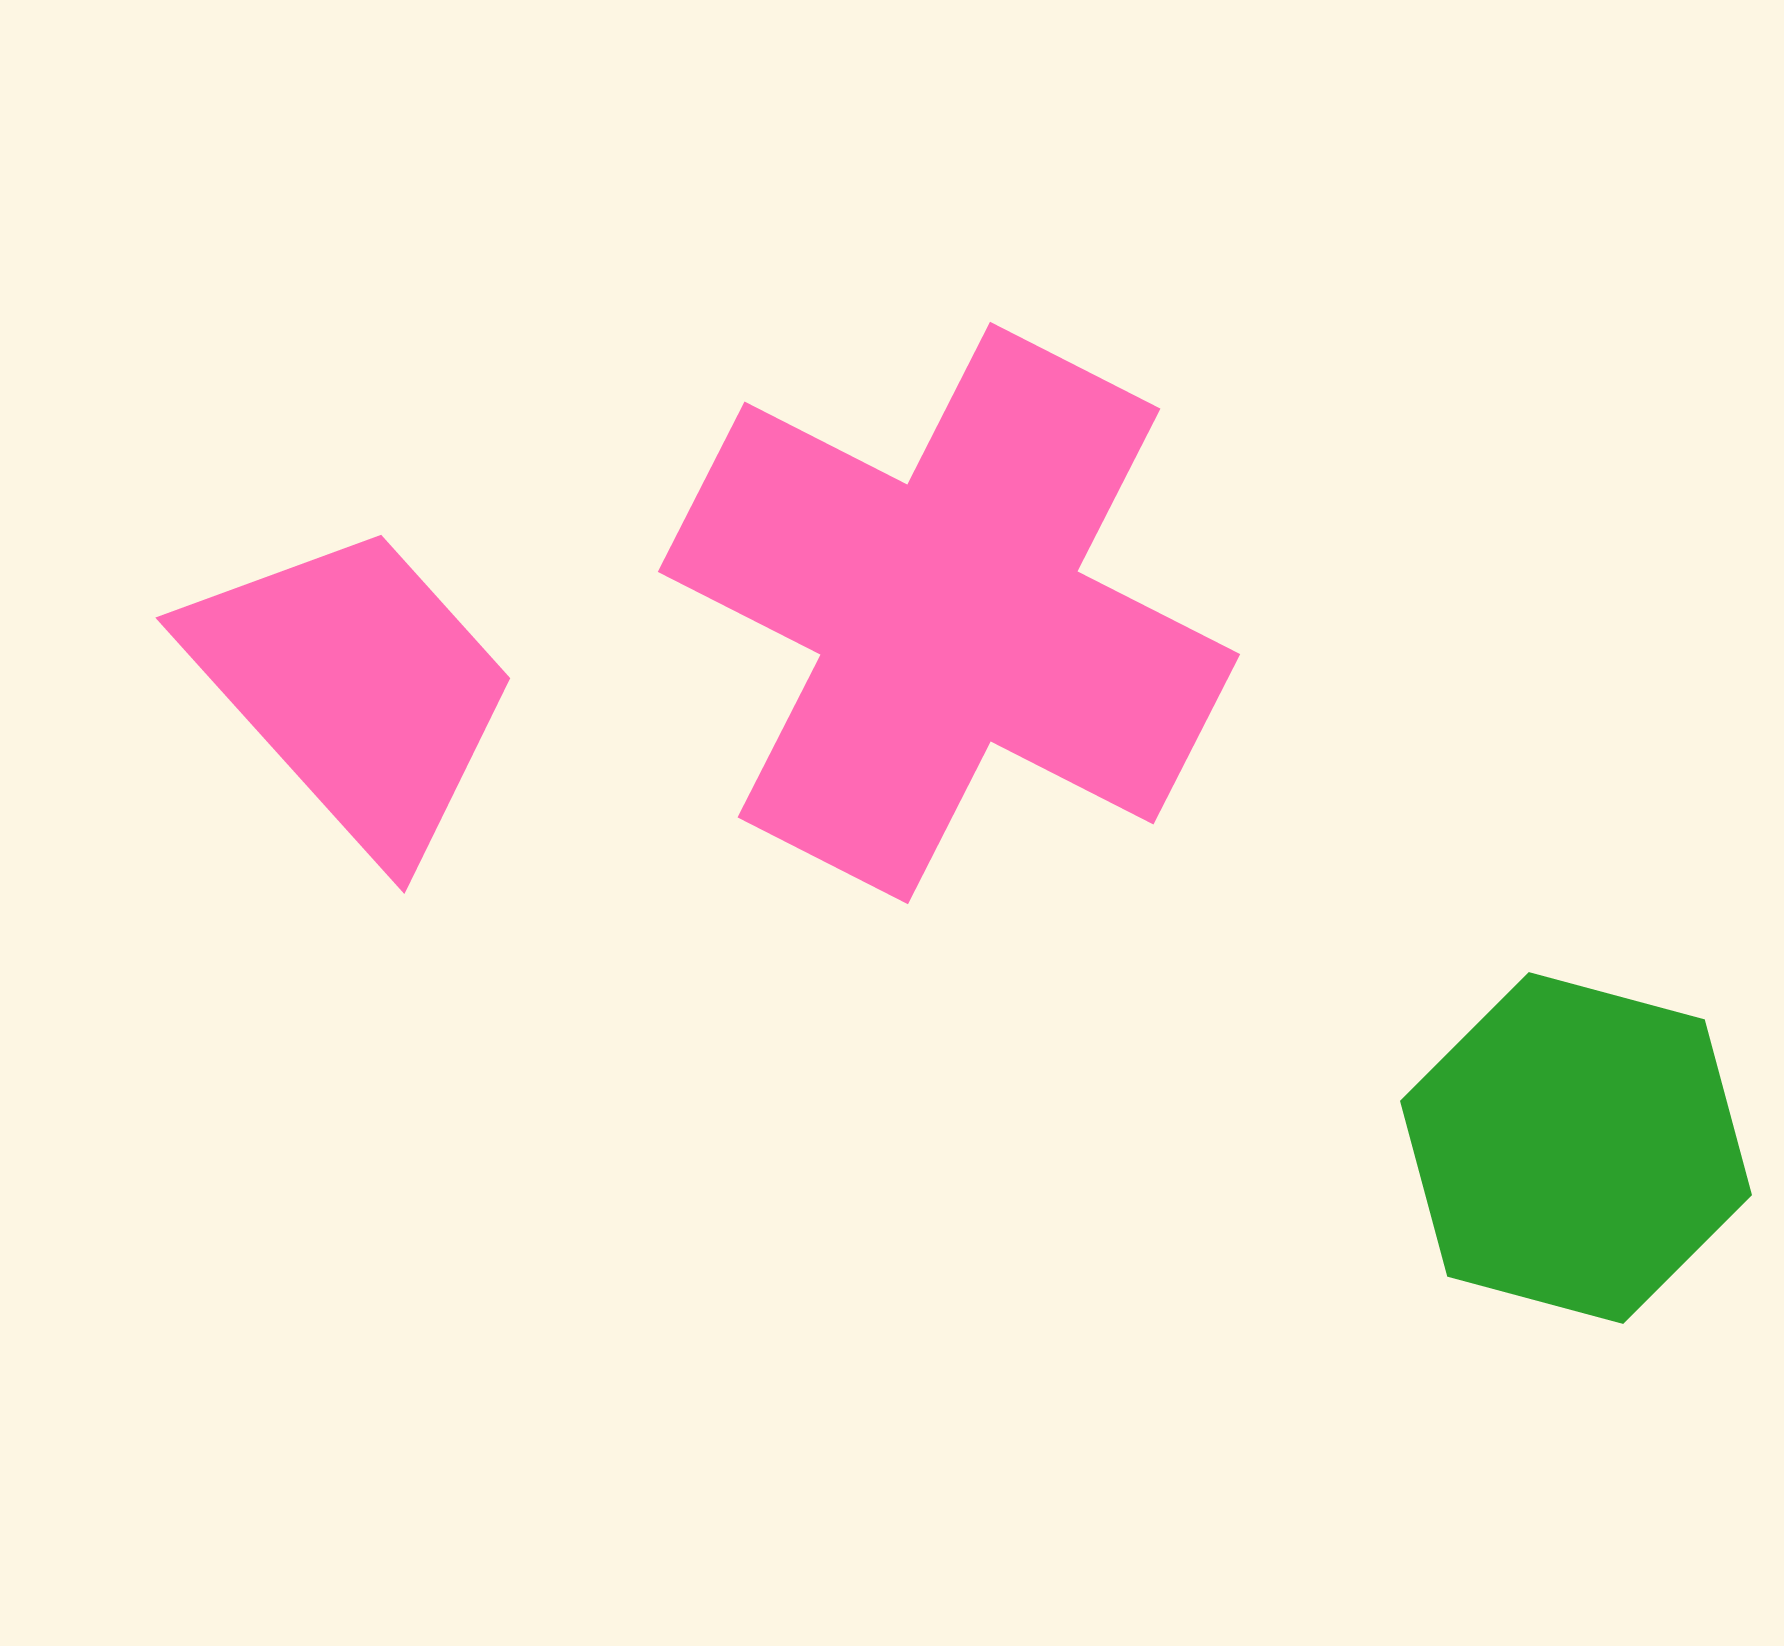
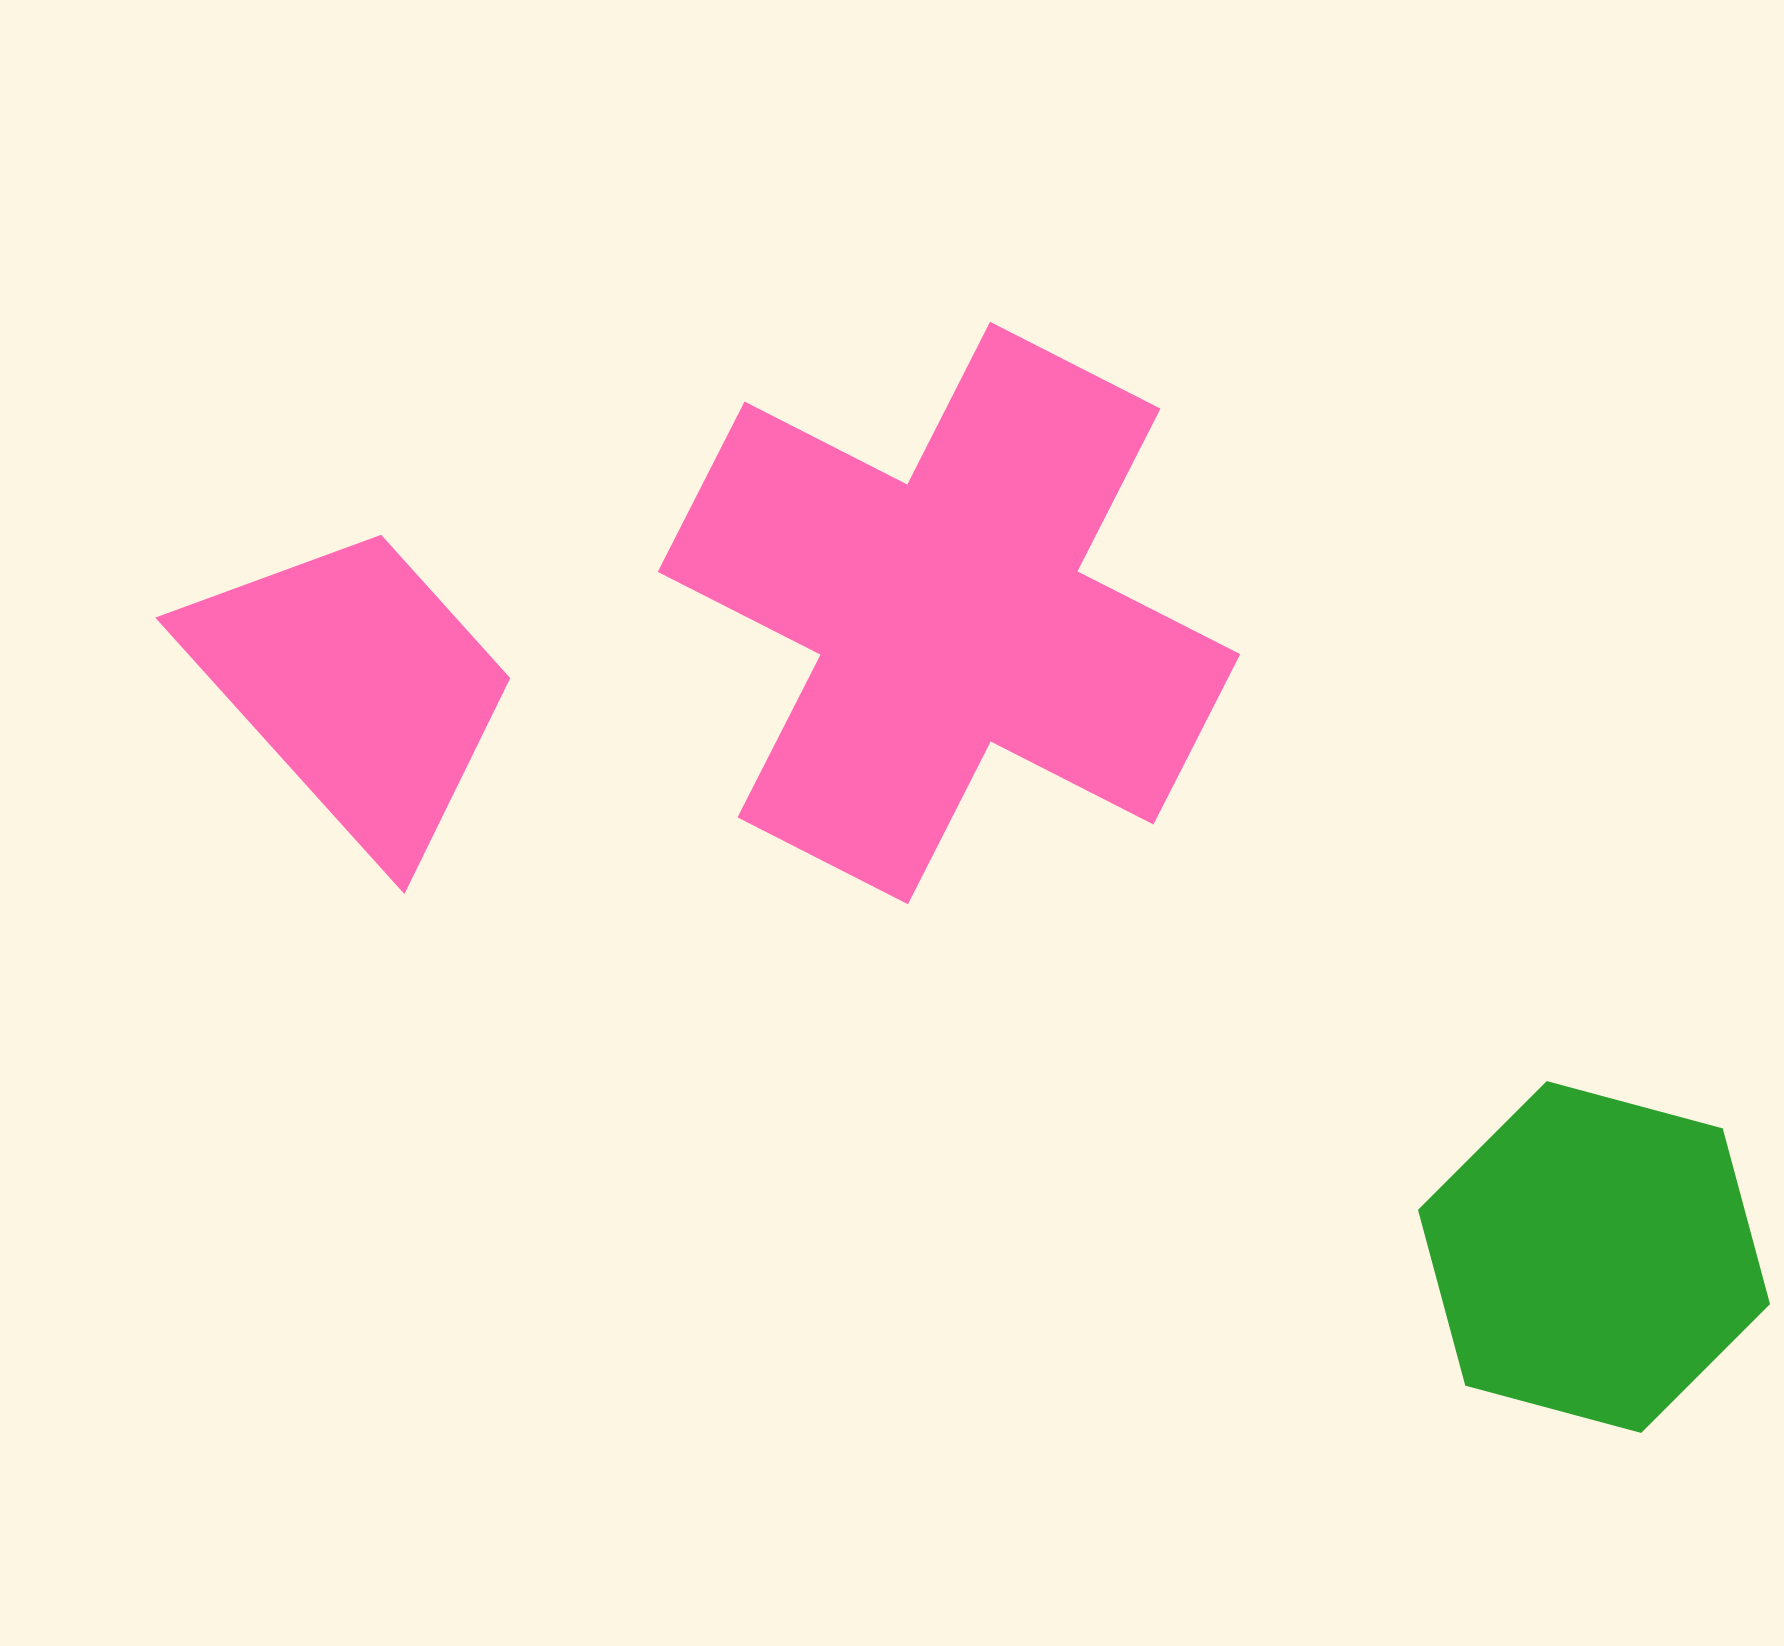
green hexagon: moved 18 px right, 109 px down
